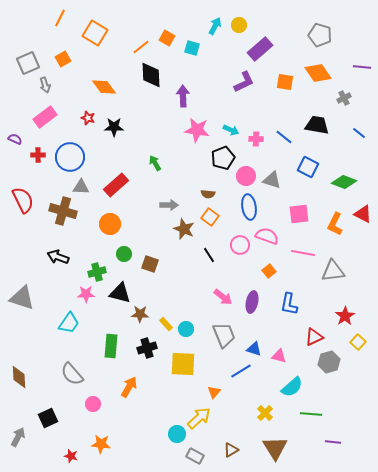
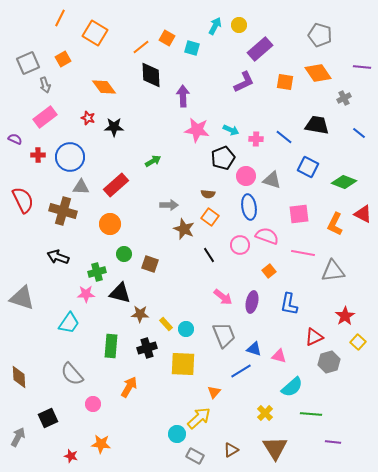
green arrow at (155, 163): moved 2 px left, 2 px up; rotated 91 degrees clockwise
